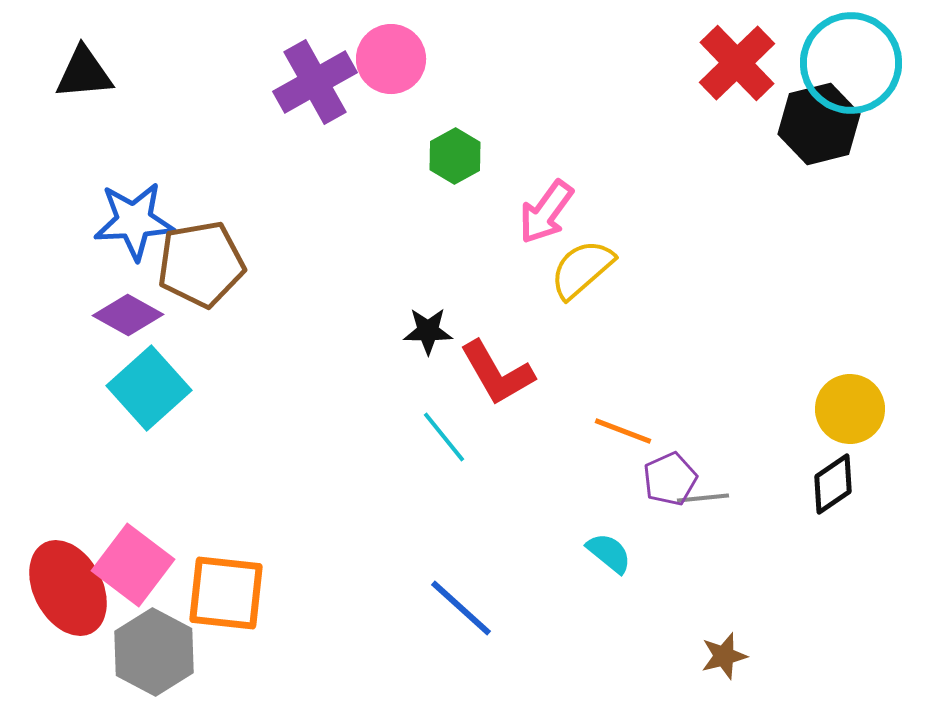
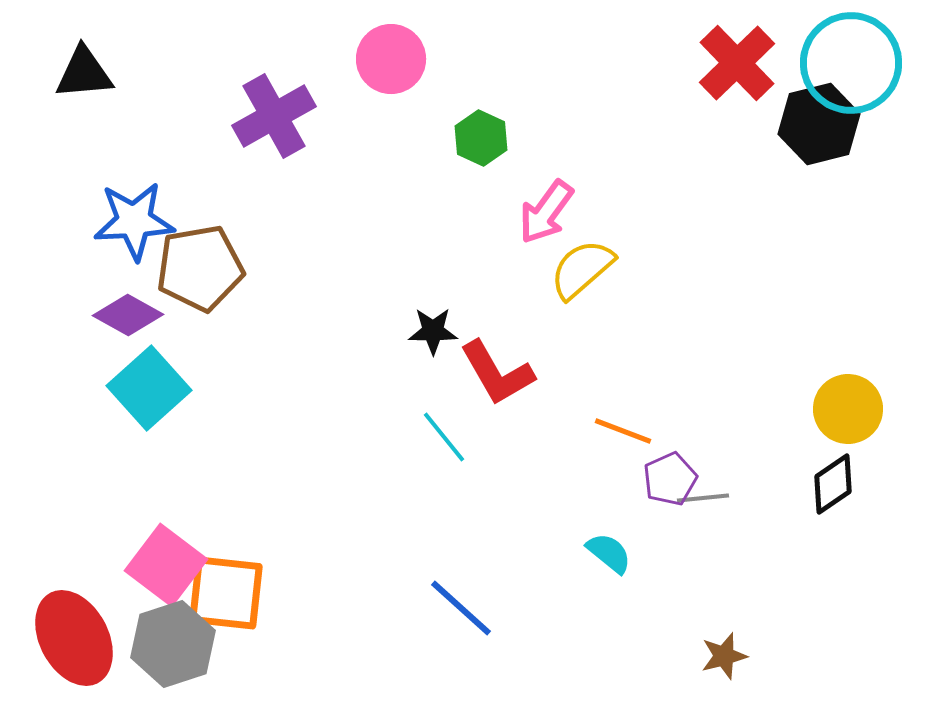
purple cross: moved 41 px left, 34 px down
green hexagon: moved 26 px right, 18 px up; rotated 6 degrees counterclockwise
brown pentagon: moved 1 px left, 4 px down
black star: moved 5 px right
yellow circle: moved 2 px left
pink square: moved 33 px right
red ellipse: moved 6 px right, 50 px down
gray hexagon: moved 19 px right, 8 px up; rotated 14 degrees clockwise
